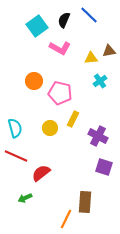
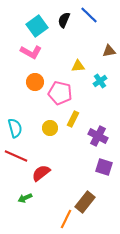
pink L-shape: moved 29 px left, 4 px down
yellow triangle: moved 13 px left, 8 px down
orange circle: moved 1 px right, 1 px down
brown rectangle: rotated 35 degrees clockwise
